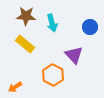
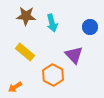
yellow rectangle: moved 8 px down
